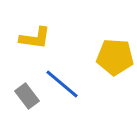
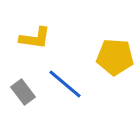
blue line: moved 3 px right
gray rectangle: moved 4 px left, 4 px up
